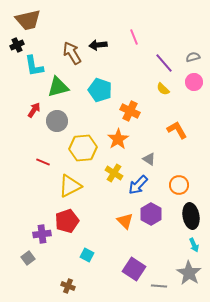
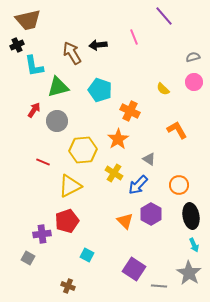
purple line: moved 47 px up
yellow hexagon: moved 2 px down
gray square: rotated 24 degrees counterclockwise
